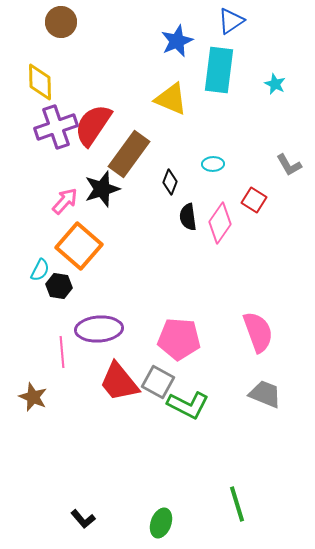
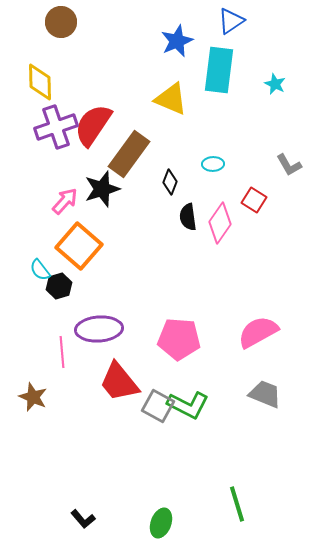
cyan semicircle: rotated 115 degrees clockwise
black hexagon: rotated 25 degrees counterclockwise
pink semicircle: rotated 99 degrees counterclockwise
gray square: moved 24 px down
